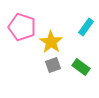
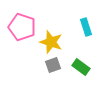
cyan rectangle: rotated 54 degrees counterclockwise
yellow star: rotated 15 degrees counterclockwise
